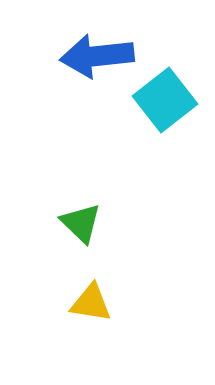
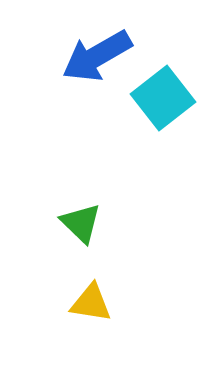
blue arrow: rotated 24 degrees counterclockwise
cyan square: moved 2 px left, 2 px up
